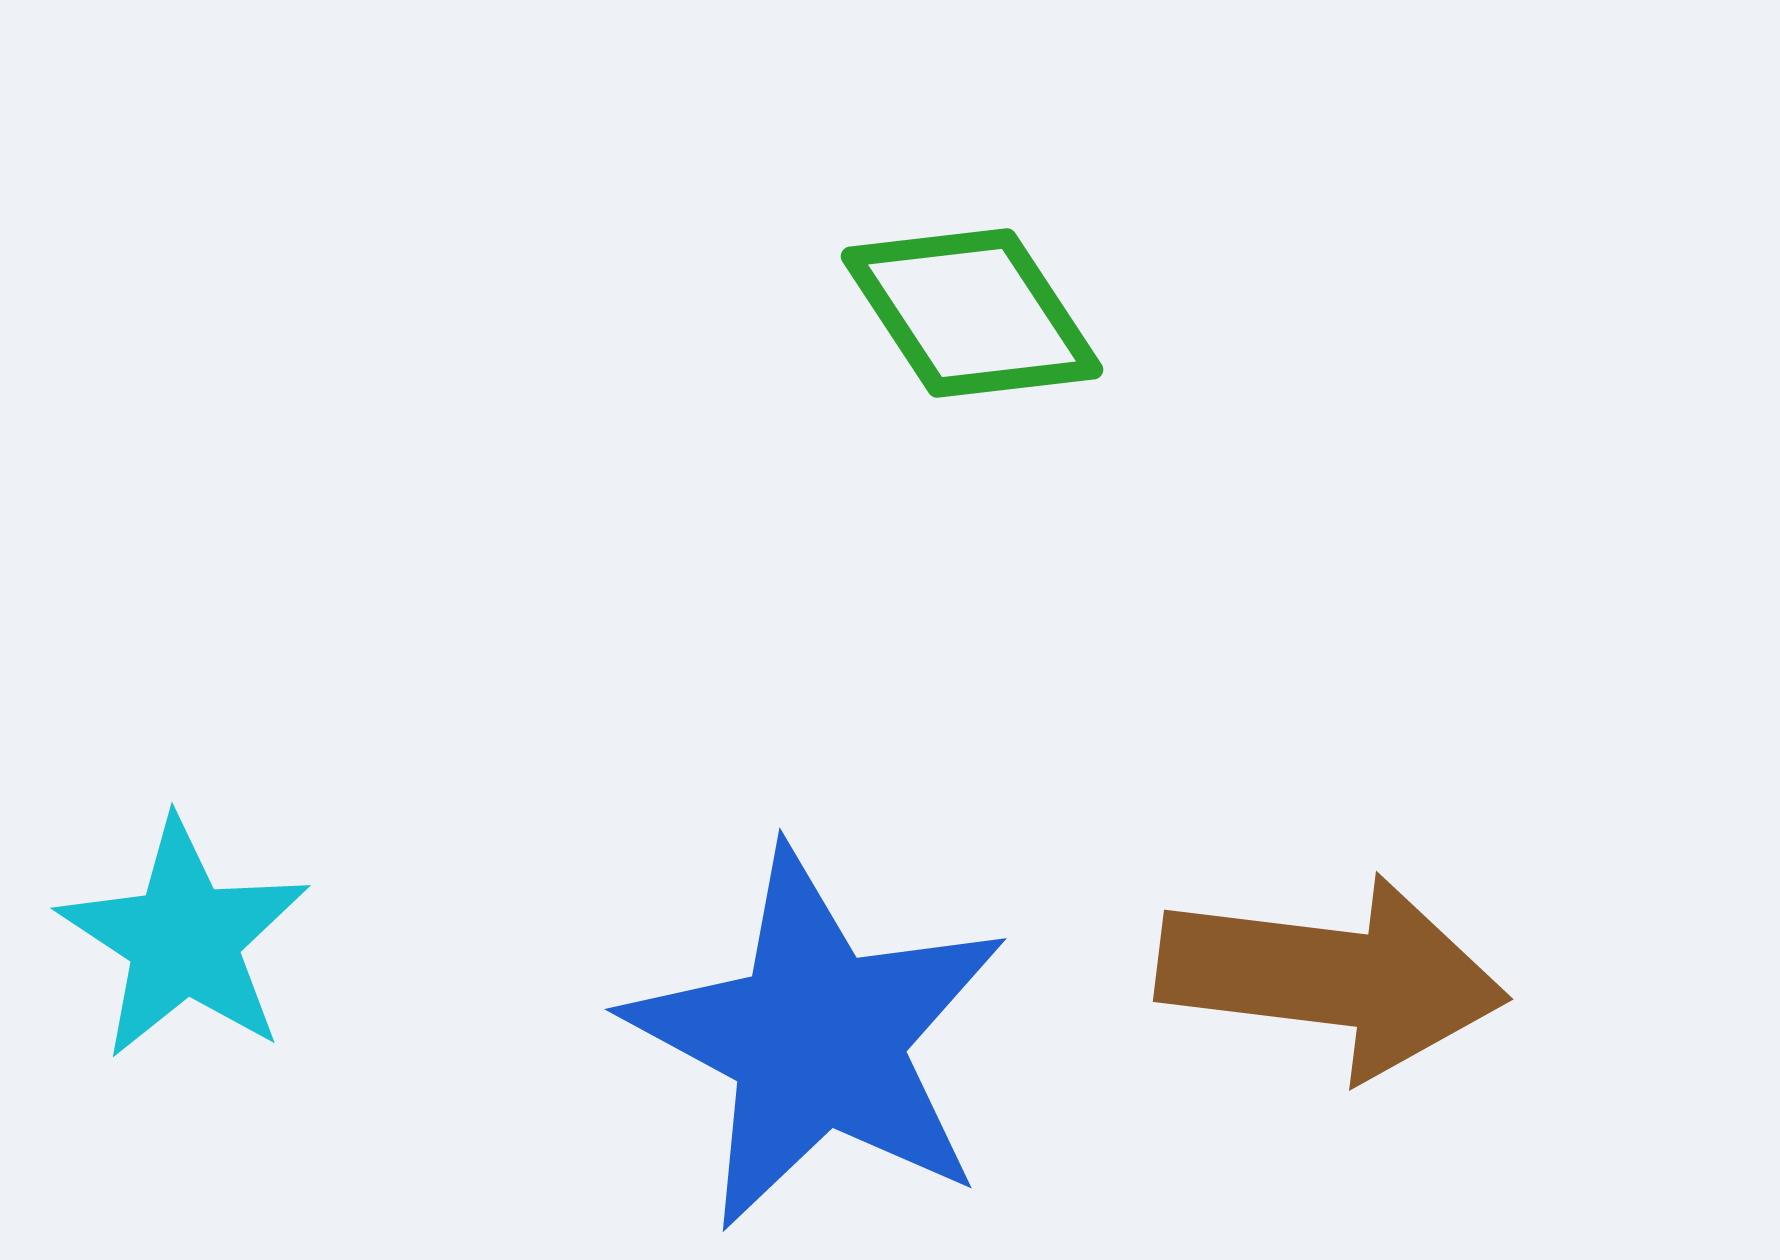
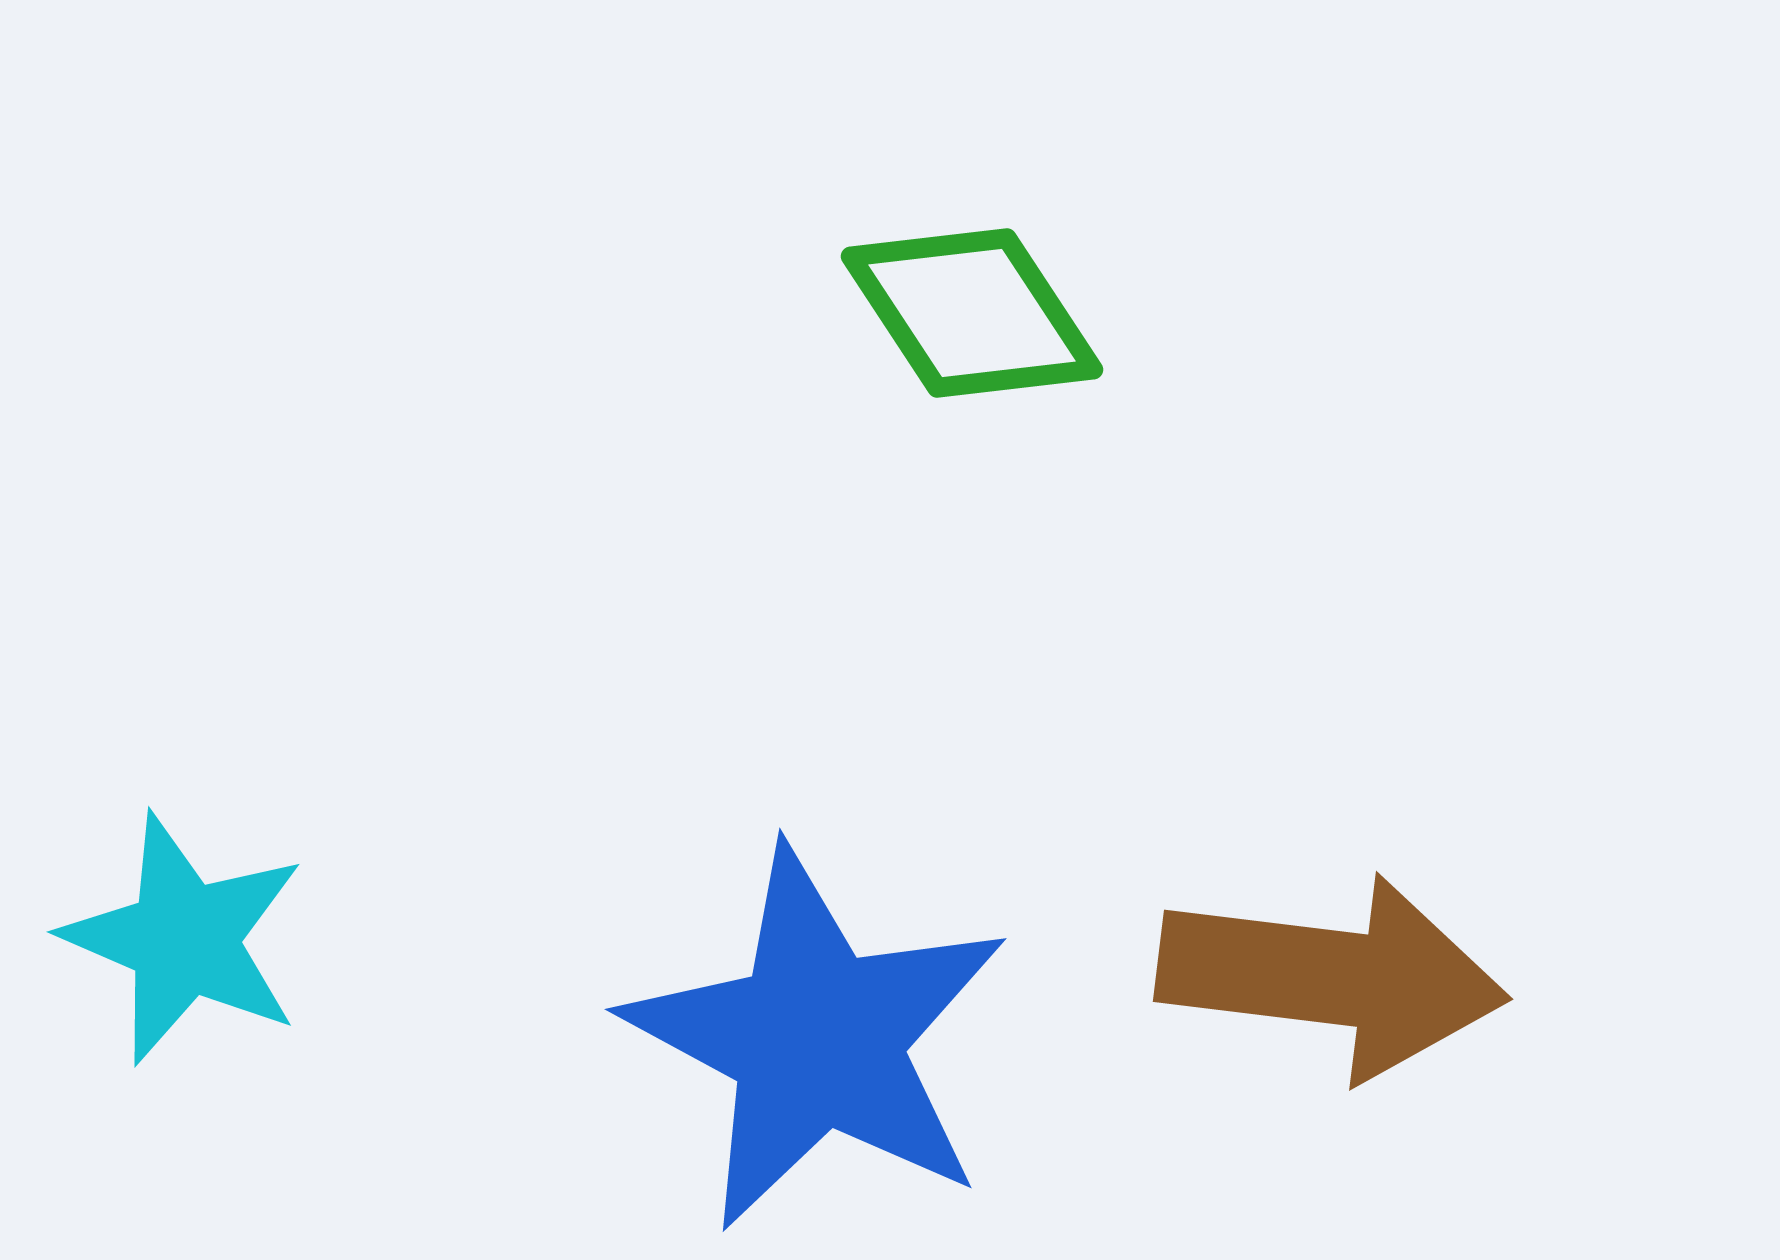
cyan star: rotated 10 degrees counterclockwise
